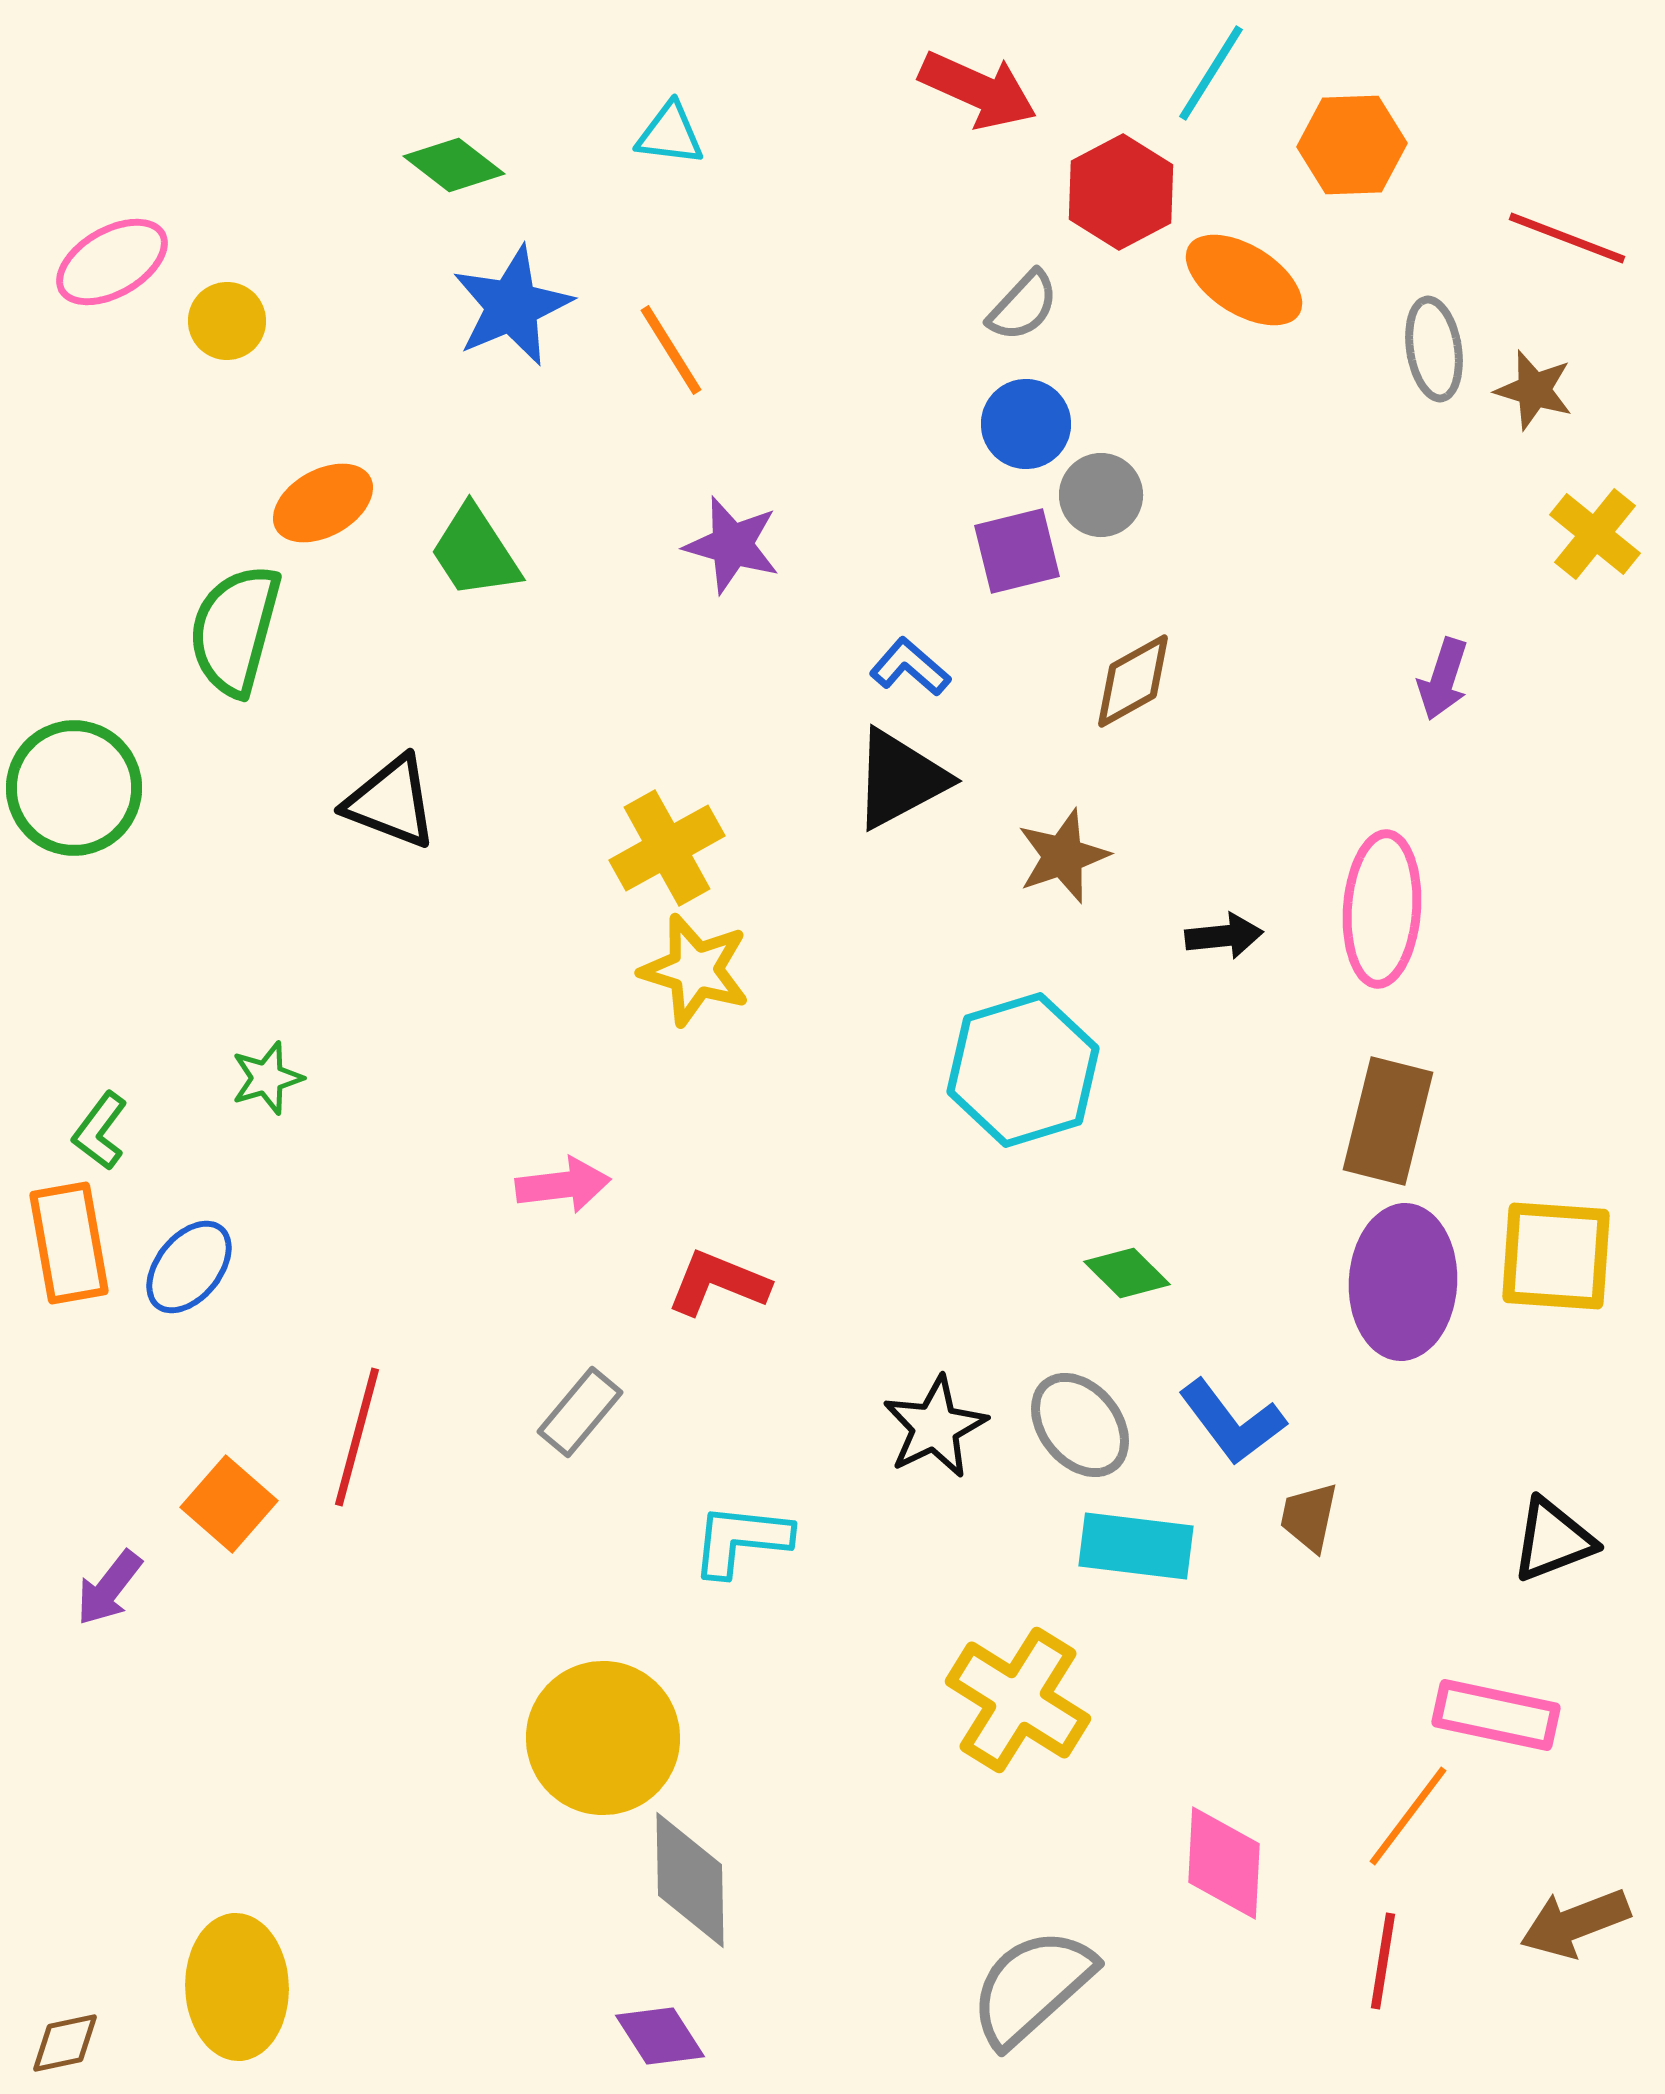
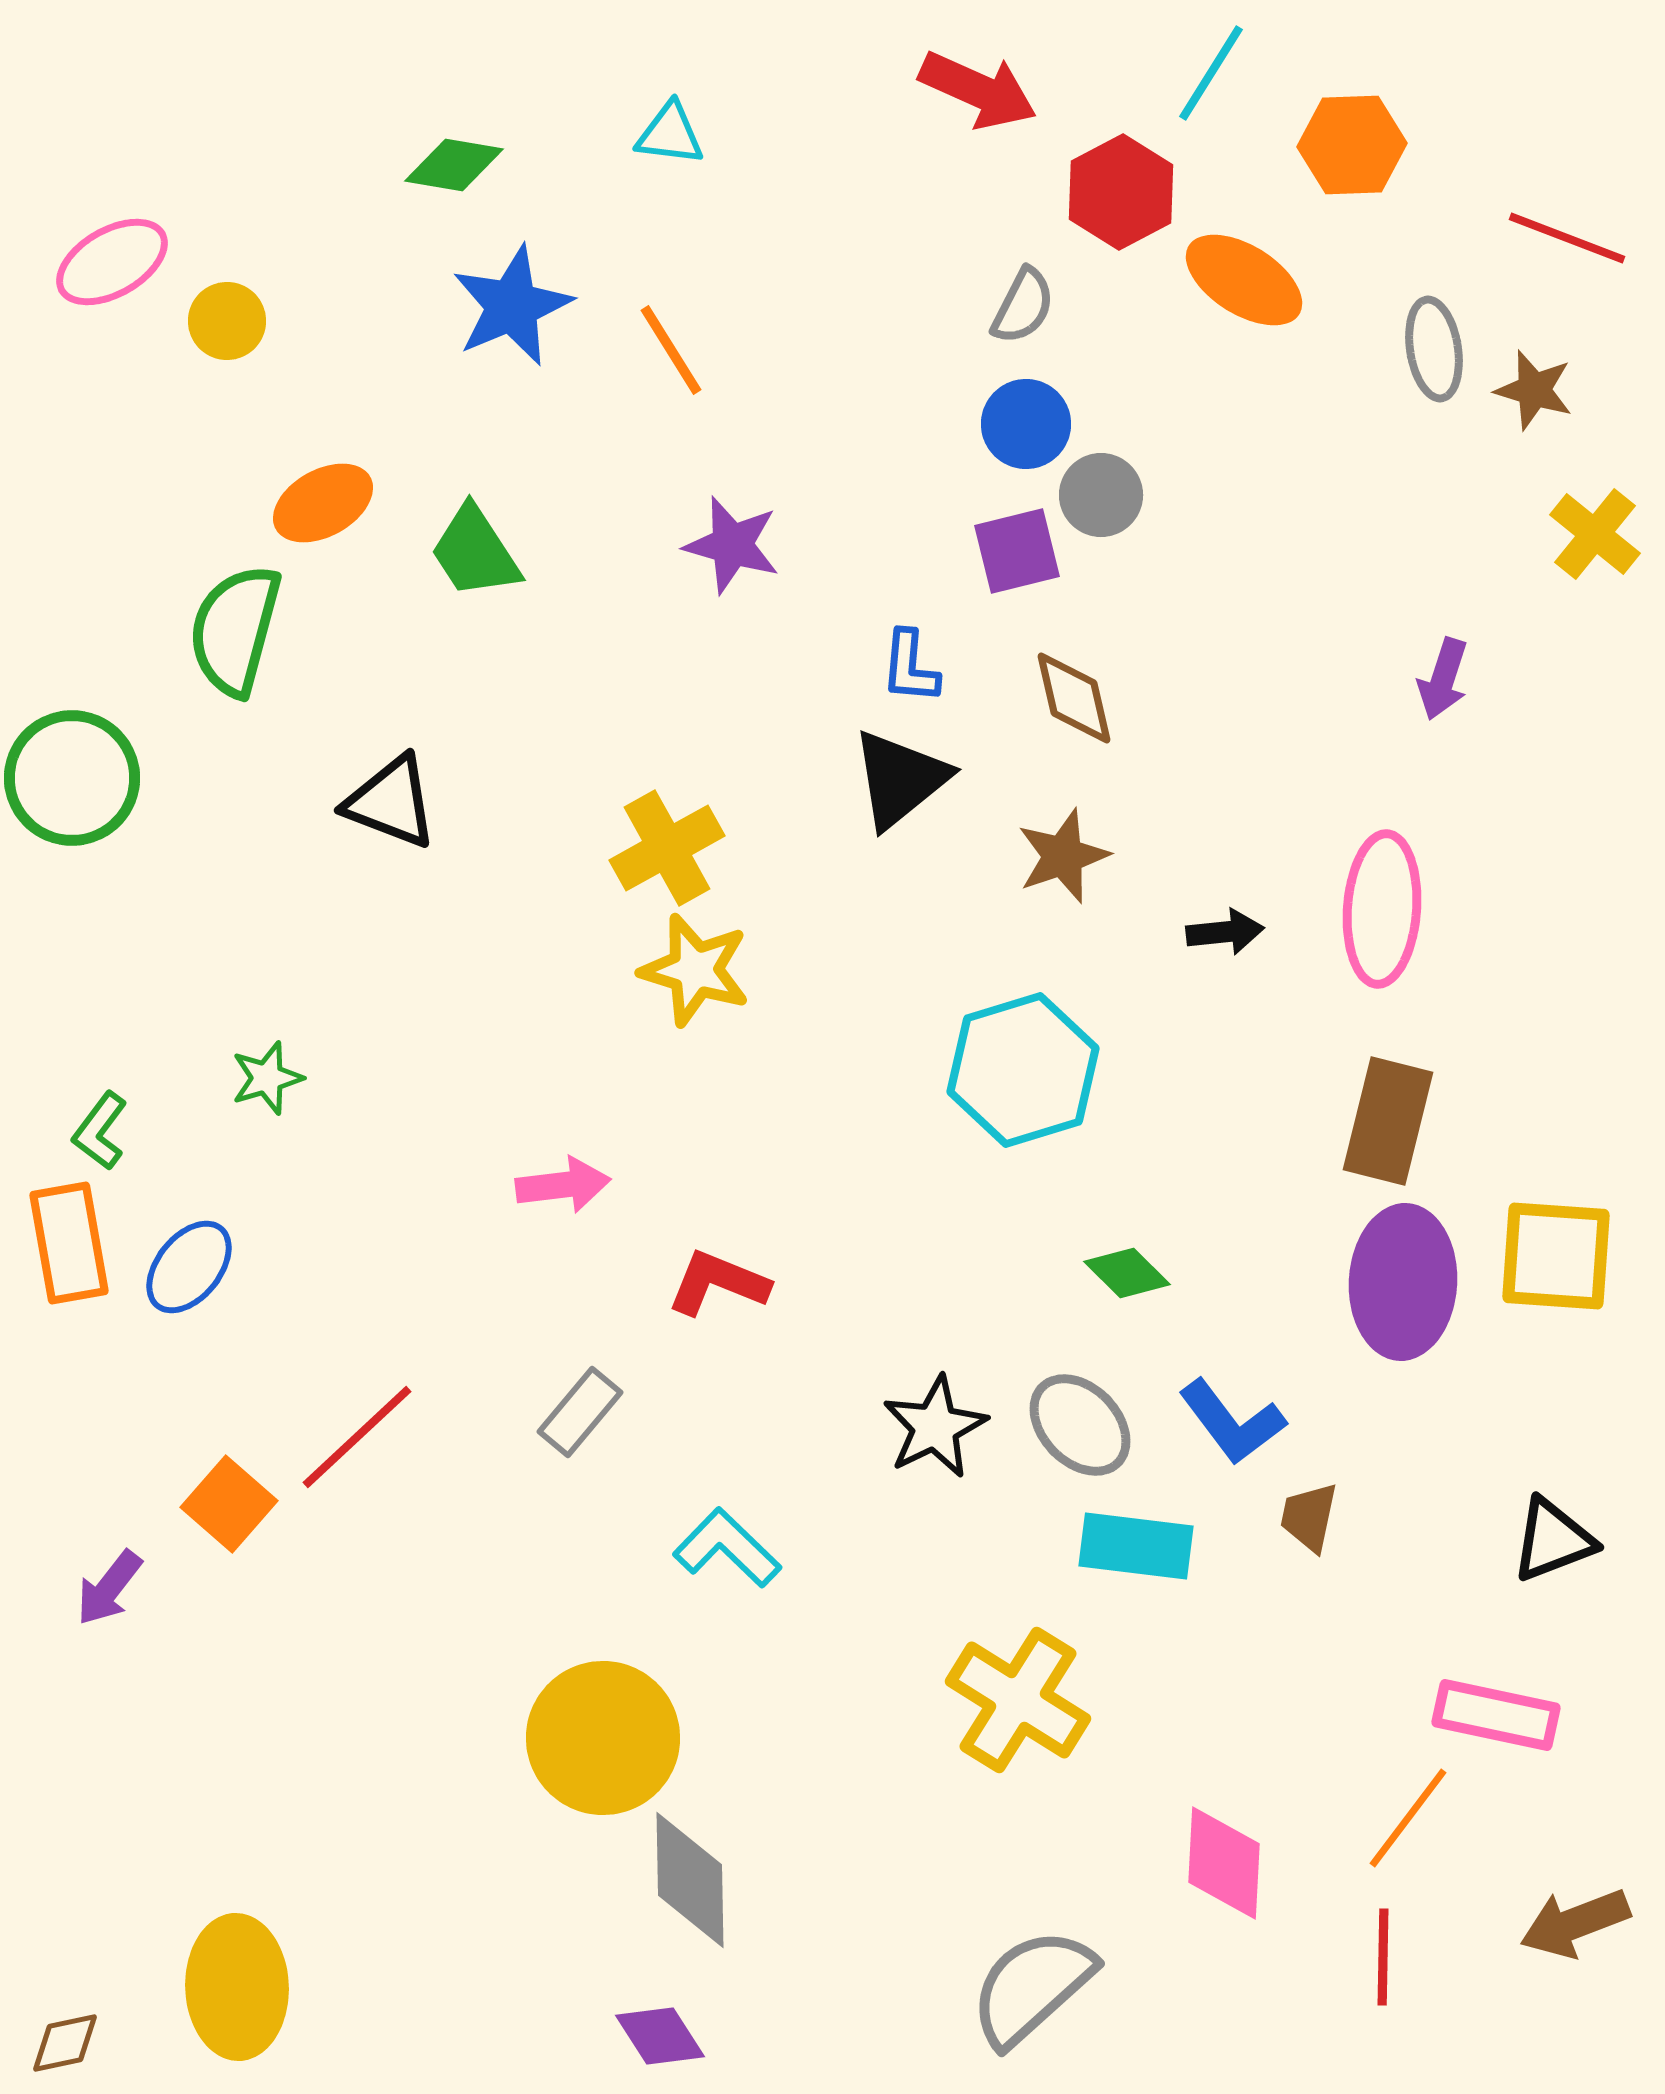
green diamond at (454, 165): rotated 28 degrees counterclockwise
gray semicircle at (1023, 306): rotated 16 degrees counterclockwise
blue L-shape at (910, 667): rotated 126 degrees counterclockwise
brown diamond at (1133, 681): moved 59 px left, 17 px down; rotated 74 degrees counterclockwise
black triangle at (900, 779): rotated 11 degrees counterclockwise
green circle at (74, 788): moved 2 px left, 10 px up
black arrow at (1224, 936): moved 1 px right, 4 px up
gray ellipse at (1080, 1425): rotated 5 degrees counterclockwise
red line at (357, 1437): rotated 32 degrees clockwise
cyan L-shape at (741, 1540): moved 14 px left, 8 px down; rotated 38 degrees clockwise
orange line at (1408, 1816): moved 2 px down
red line at (1383, 1961): moved 4 px up; rotated 8 degrees counterclockwise
